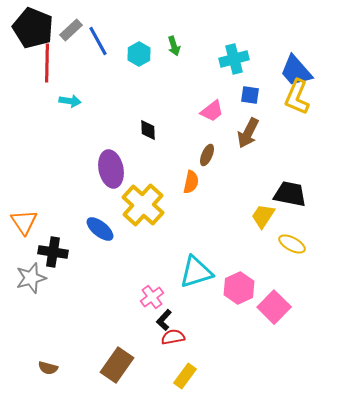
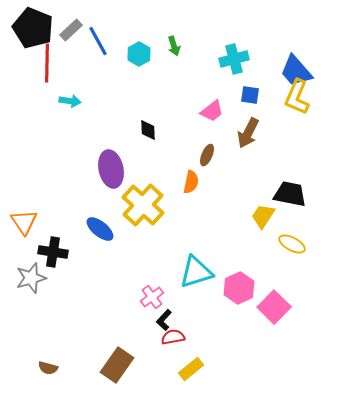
yellow rectangle: moved 6 px right, 7 px up; rotated 15 degrees clockwise
